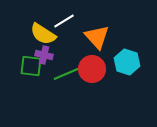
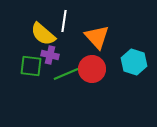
white line: rotated 50 degrees counterclockwise
yellow semicircle: rotated 8 degrees clockwise
purple cross: moved 6 px right
cyan hexagon: moved 7 px right
